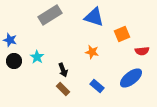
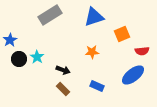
blue triangle: rotated 35 degrees counterclockwise
blue star: rotated 24 degrees clockwise
orange star: rotated 16 degrees counterclockwise
black circle: moved 5 px right, 2 px up
black arrow: rotated 48 degrees counterclockwise
blue ellipse: moved 2 px right, 3 px up
blue rectangle: rotated 16 degrees counterclockwise
